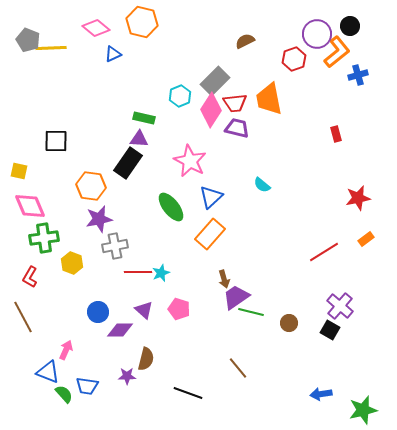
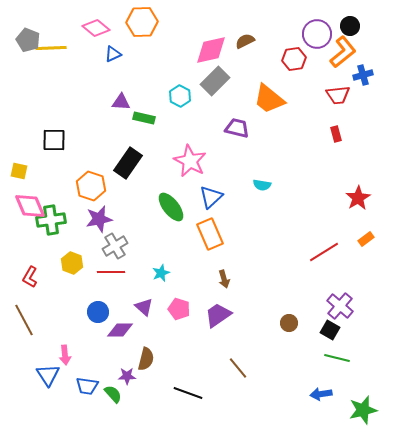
orange hexagon at (142, 22): rotated 16 degrees counterclockwise
orange L-shape at (337, 52): moved 6 px right
red hexagon at (294, 59): rotated 10 degrees clockwise
blue cross at (358, 75): moved 5 px right
cyan hexagon at (180, 96): rotated 10 degrees counterclockwise
orange trapezoid at (269, 99): rotated 40 degrees counterclockwise
red trapezoid at (235, 103): moved 103 px right, 8 px up
pink diamond at (211, 110): moved 60 px up; rotated 44 degrees clockwise
purple triangle at (139, 139): moved 18 px left, 37 px up
black square at (56, 141): moved 2 px left, 1 px up
cyan semicircle at (262, 185): rotated 30 degrees counterclockwise
orange hexagon at (91, 186): rotated 12 degrees clockwise
red star at (358, 198): rotated 20 degrees counterclockwise
orange rectangle at (210, 234): rotated 64 degrees counterclockwise
green cross at (44, 238): moved 7 px right, 18 px up
gray cross at (115, 246): rotated 20 degrees counterclockwise
red line at (138, 272): moved 27 px left
purple trapezoid at (236, 297): moved 18 px left, 18 px down
purple triangle at (144, 310): moved 3 px up
green line at (251, 312): moved 86 px right, 46 px down
brown line at (23, 317): moved 1 px right, 3 px down
pink arrow at (66, 350): moved 1 px left, 5 px down; rotated 150 degrees clockwise
blue triangle at (48, 372): moved 3 px down; rotated 35 degrees clockwise
green semicircle at (64, 394): moved 49 px right
